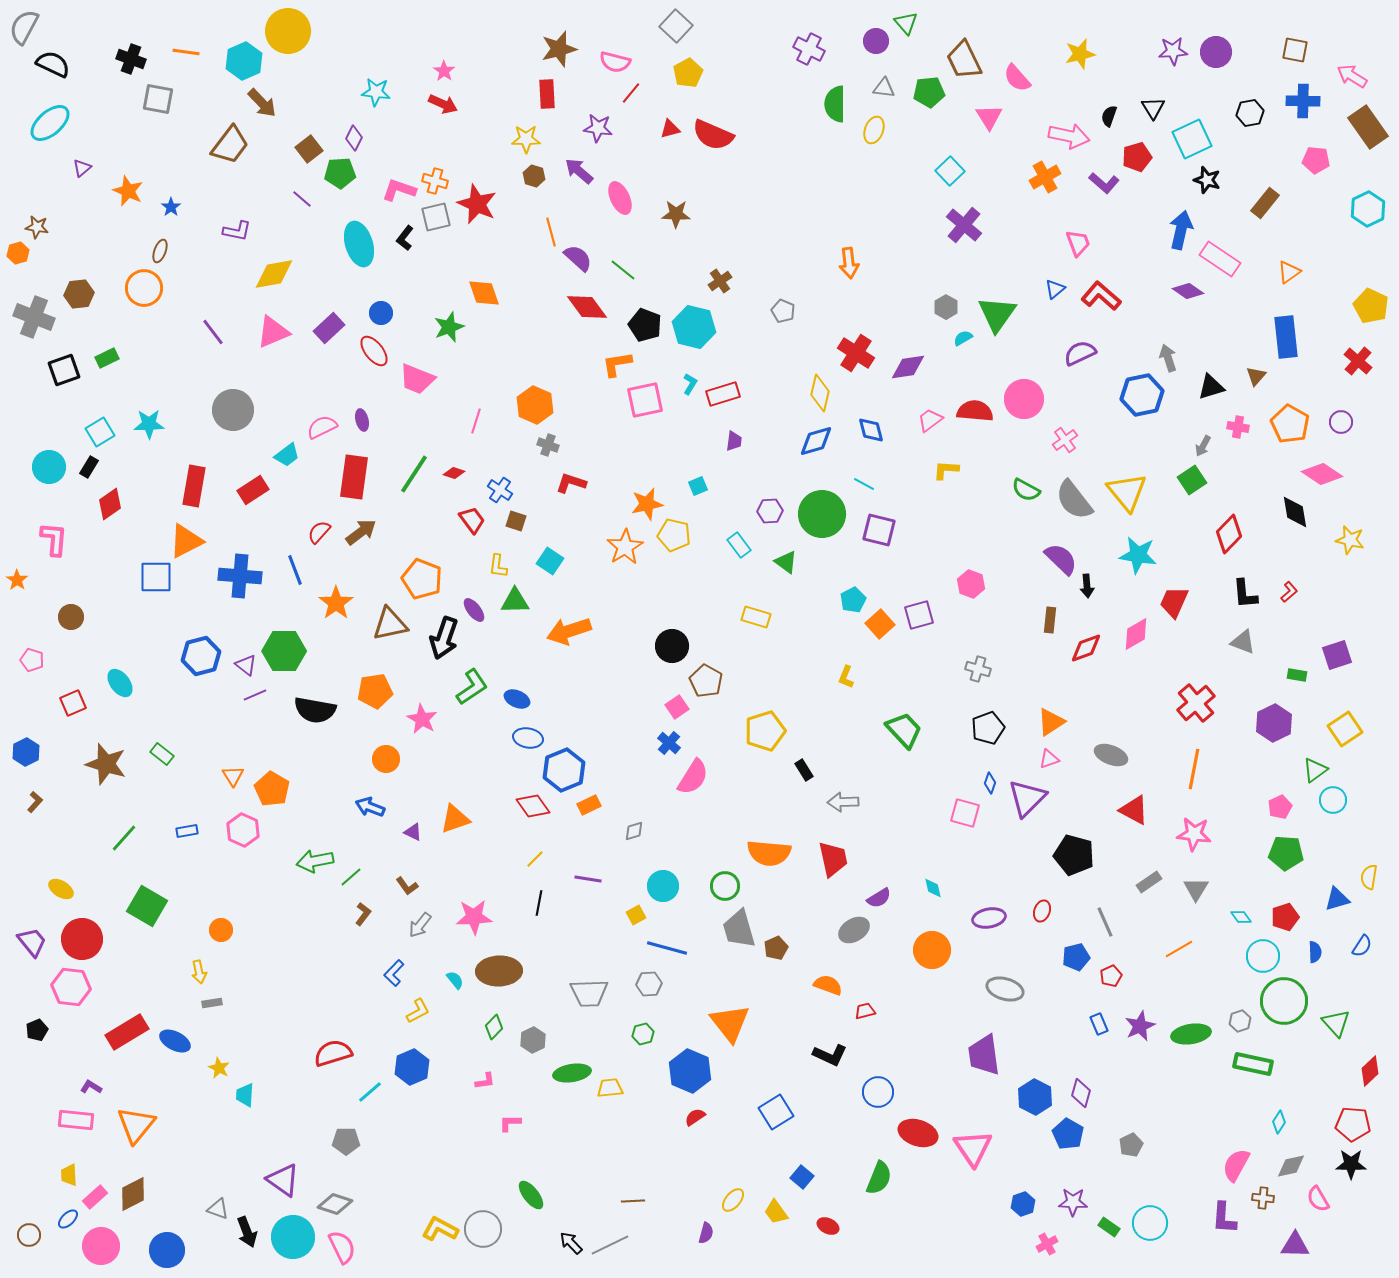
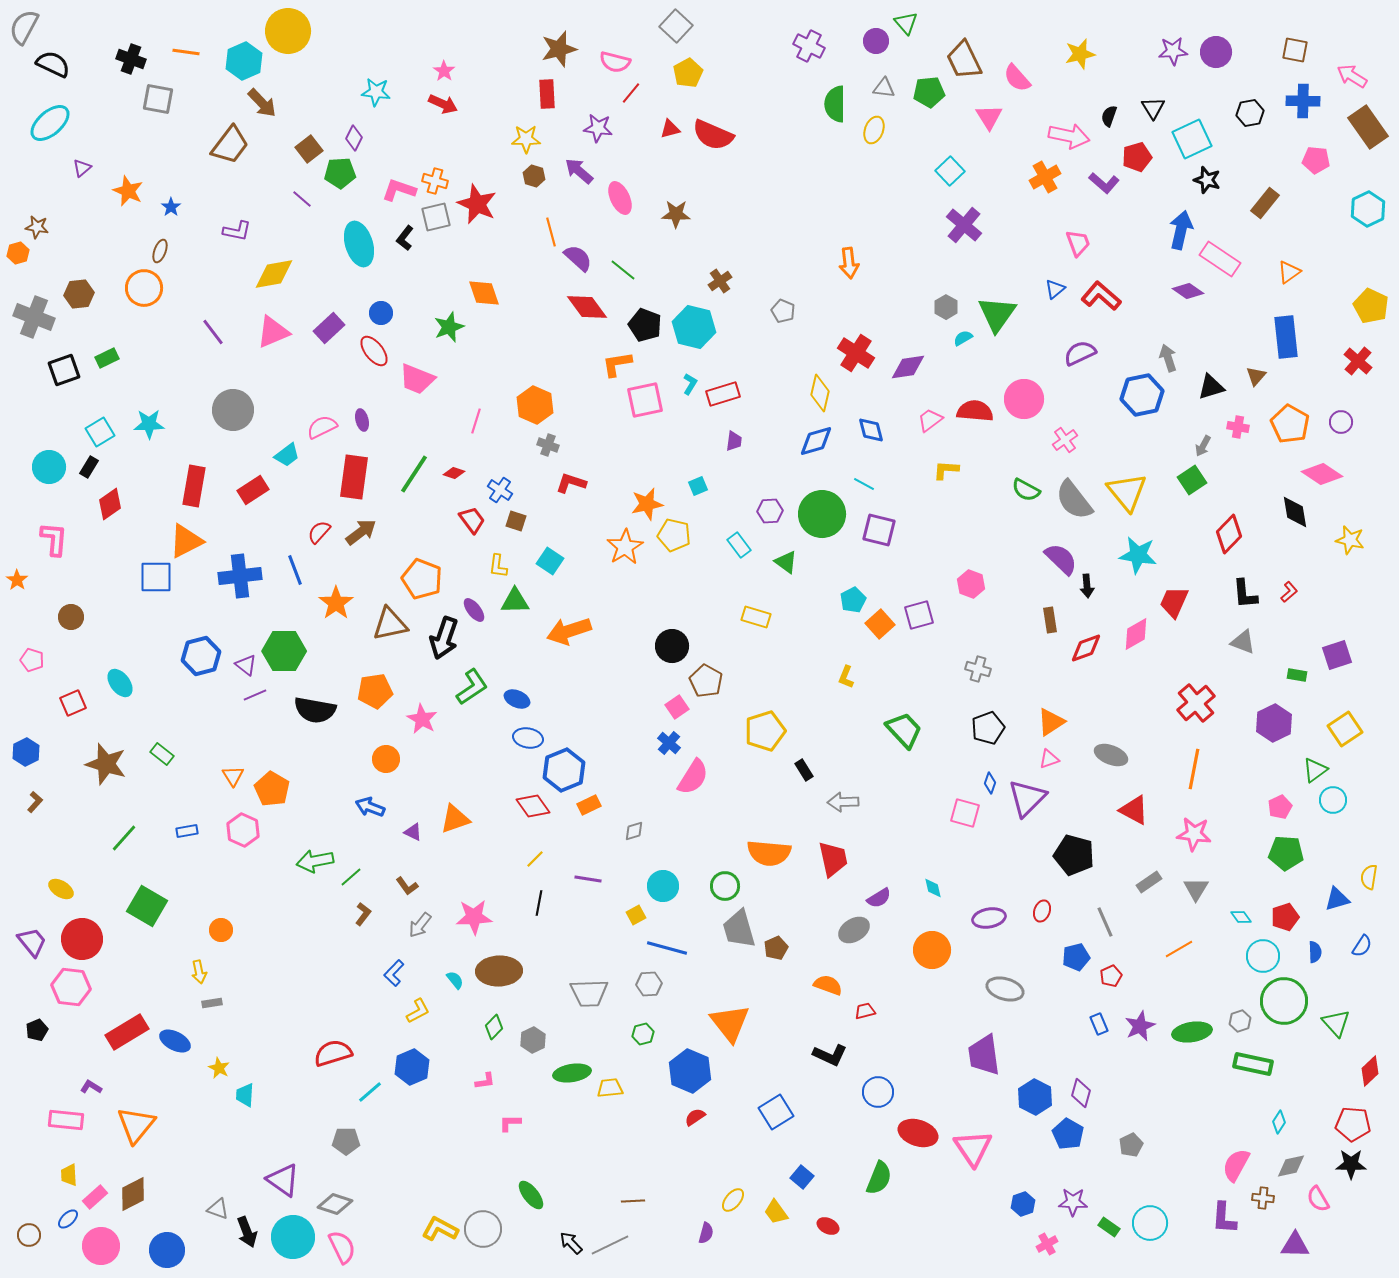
purple cross at (809, 49): moved 3 px up
blue cross at (240, 576): rotated 12 degrees counterclockwise
brown rectangle at (1050, 620): rotated 15 degrees counterclockwise
green ellipse at (1191, 1034): moved 1 px right, 2 px up
pink rectangle at (76, 1120): moved 10 px left
